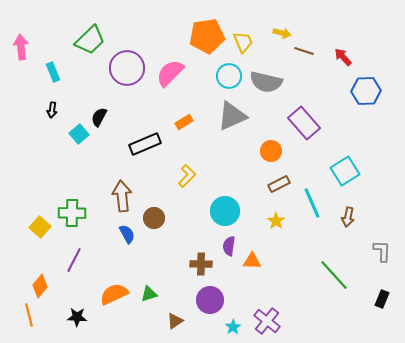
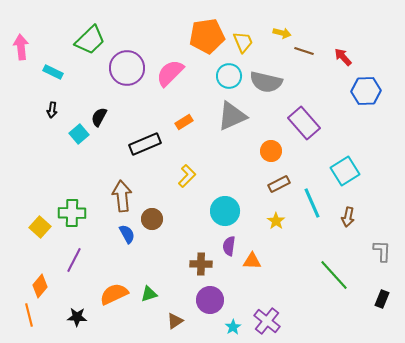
cyan rectangle at (53, 72): rotated 42 degrees counterclockwise
brown circle at (154, 218): moved 2 px left, 1 px down
